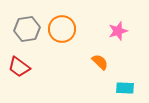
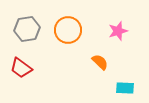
orange circle: moved 6 px right, 1 px down
red trapezoid: moved 2 px right, 1 px down
